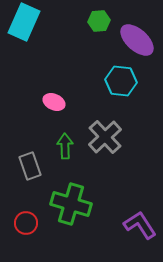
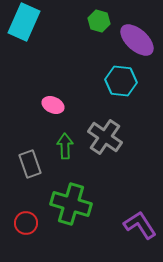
green hexagon: rotated 20 degrees clockwise
pink ellipse: moved 1 px left, 3 px down
gray cross: rotated 12 degrees counterclockwise
gray rectangle: moved 2 px up
